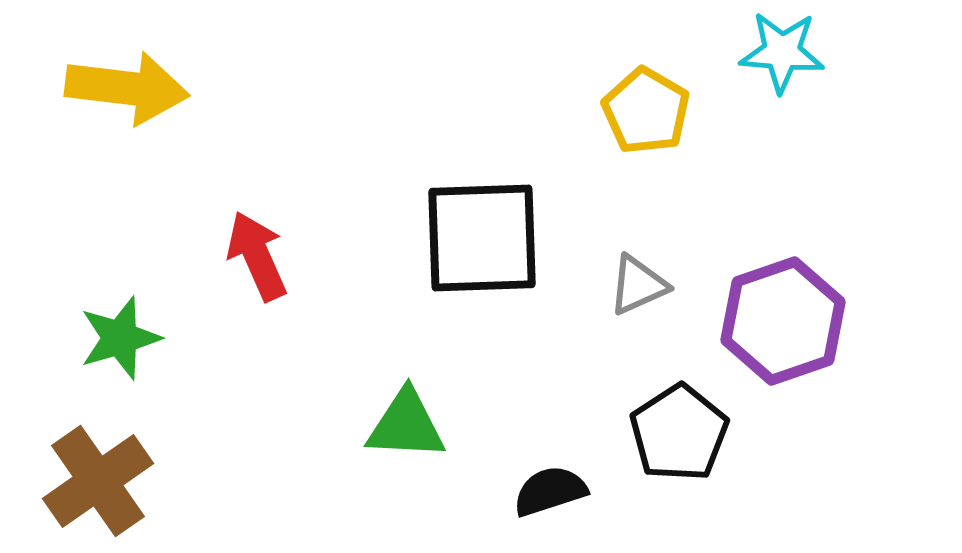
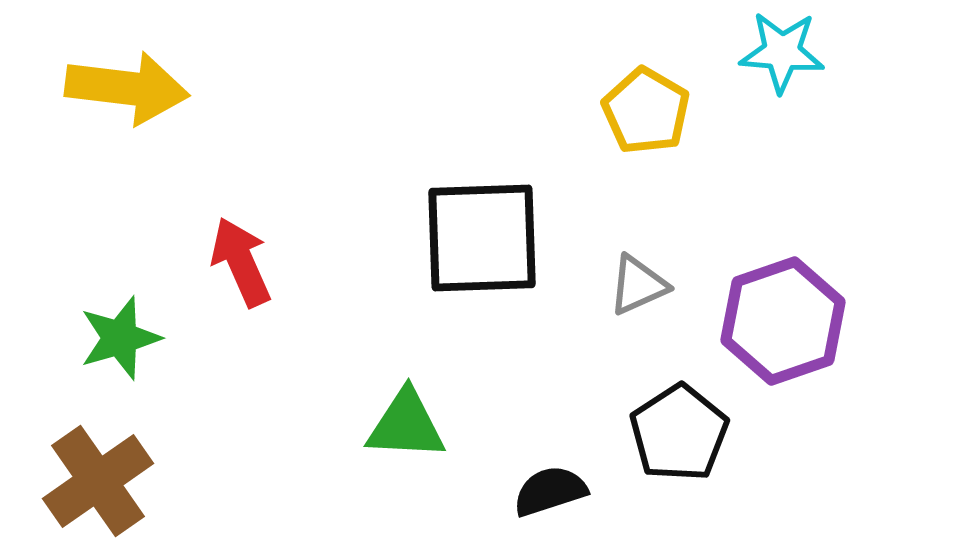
red arrow: moved 16 px left, 6 px down
